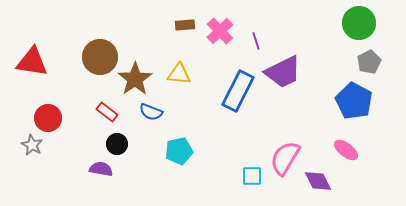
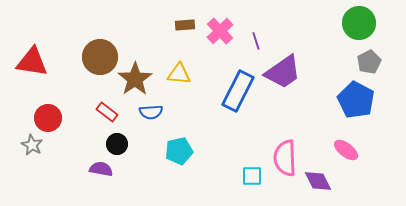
purple trapezoid: rotated 9 degrees counterclockwise
blue pentagon: moved 2 px right, 1 px up
blue semicircle: rotated 25 degrees counterclockwise
pink semicircle: rotated 33 degrees counterclockwise
